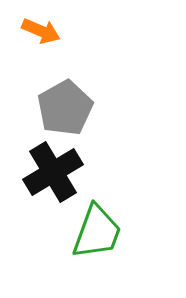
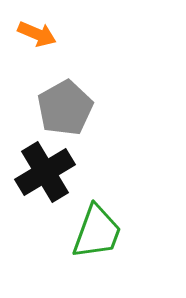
orange arrow: moved 4 px left, 3 px down
black cross: moved 8 px left
